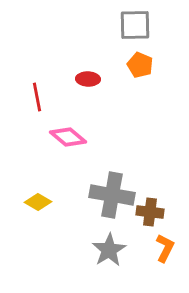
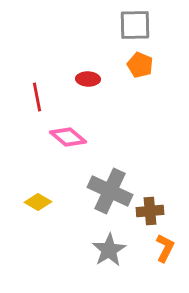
gray cross: moved 2 px left, 4 px up; rotated 15 degrees clockwise
brown cross: moved 1 px up; rotated 12 degrees counterclockwise
